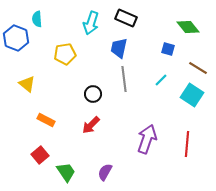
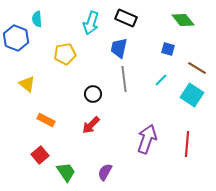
green diamond: moved 5 px left, 7 px up
brown line: moved 1 px left
